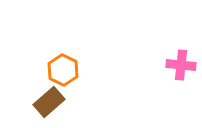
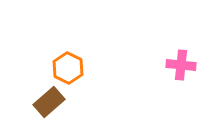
orange hexagon: moved 5 px right, 2 px up
